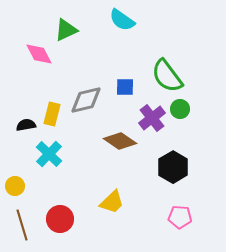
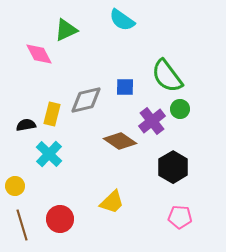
purple cross: moved 3 px down
